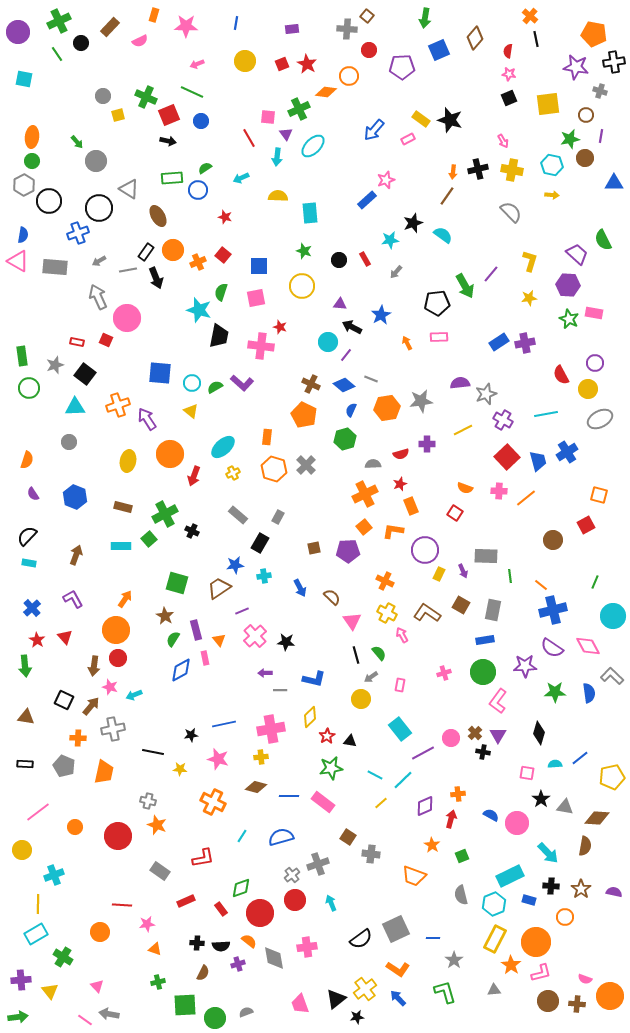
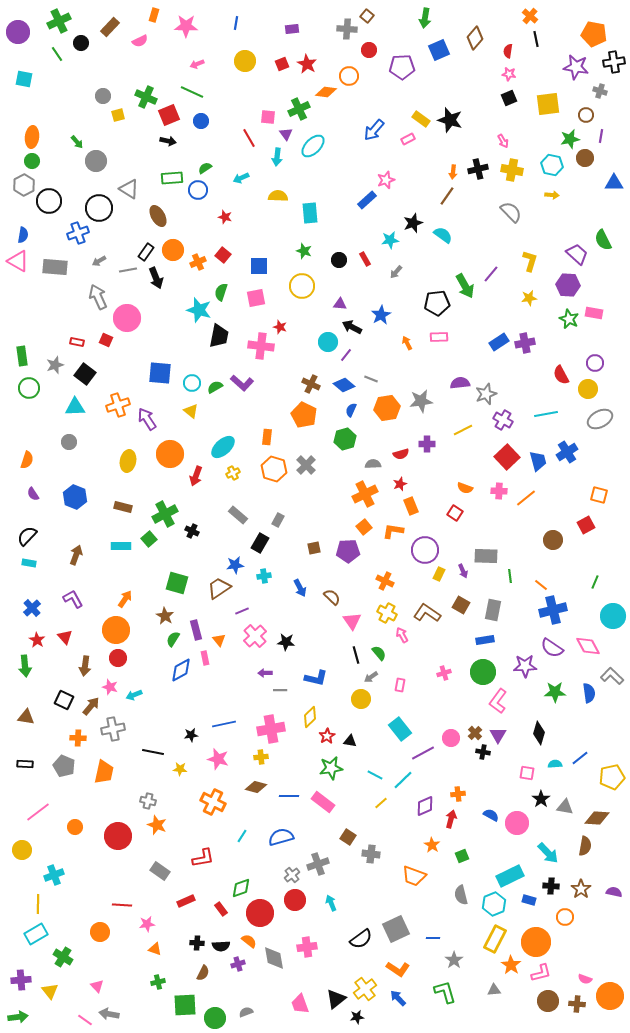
red arrow at (194, 476): moved 2 px right
gray rectangle at (278, 517): moved 3 px down
brown arrow at (94, 666): moved 9 px left
blue L-shape at (314, 679): moved 2 px right, 1 px up
